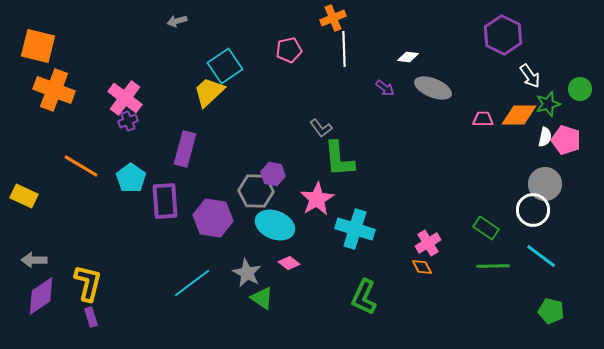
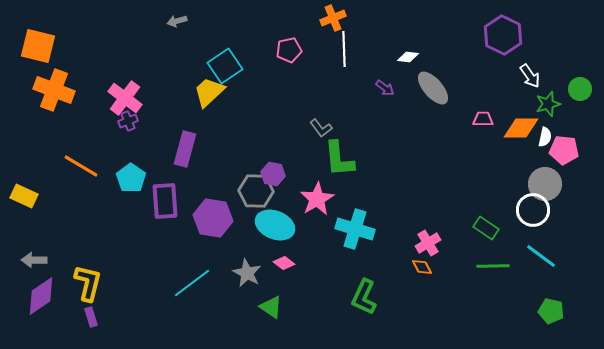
gray ellipse at (433, 88): rotated 27 degrees clockwise
orange diamond at (519, 115): moved 2 px right, 13 px down
pink pentagon at (566, 140): moved 2 px left, 10 px down; rotated 12 degrees counterclockwise
pink diamond at (289, 263): moved 5 px left
green triangle at (262, 298): moved 9 px right, 9 px down
